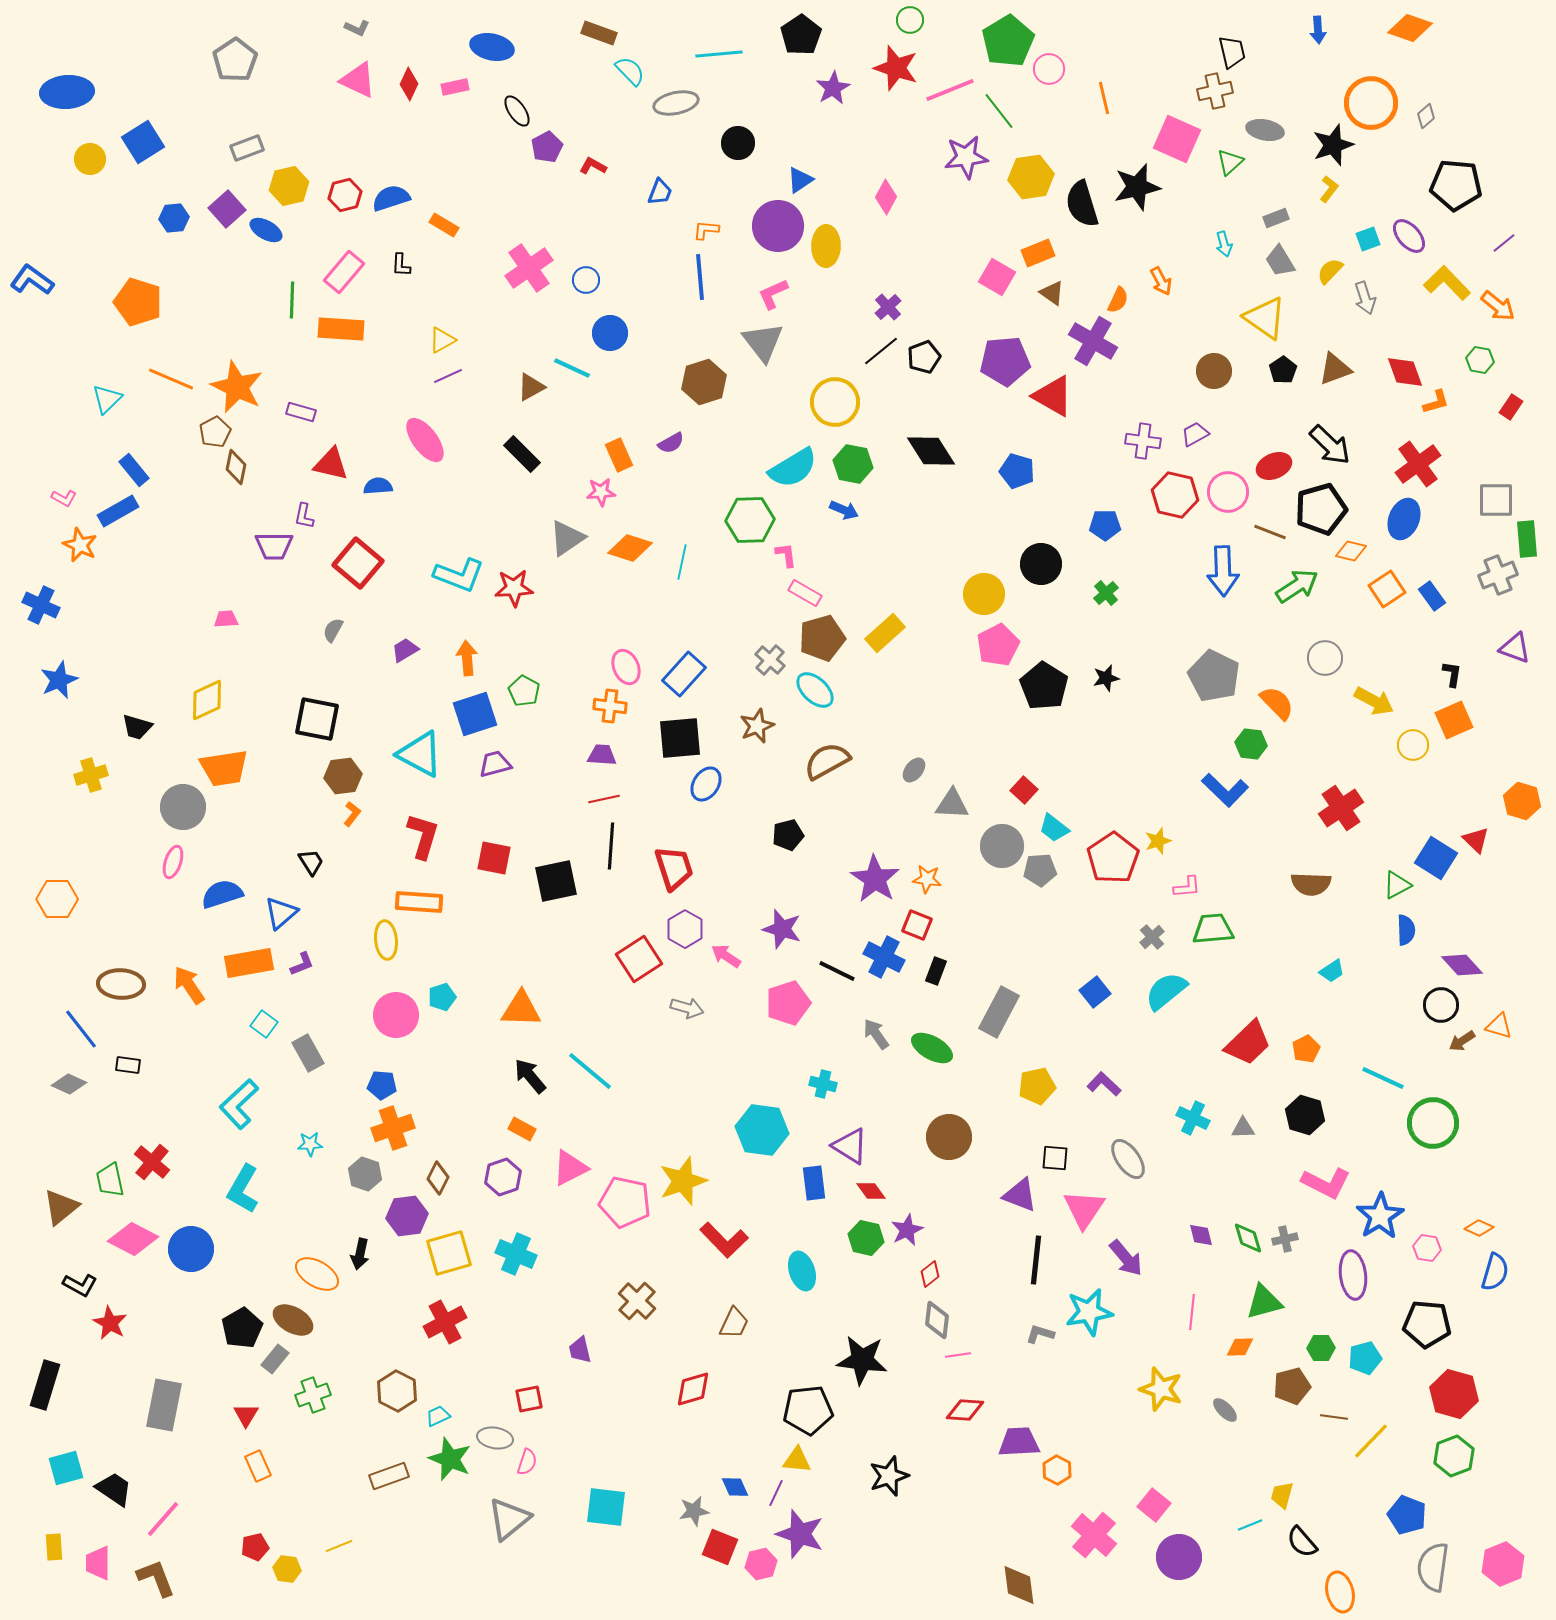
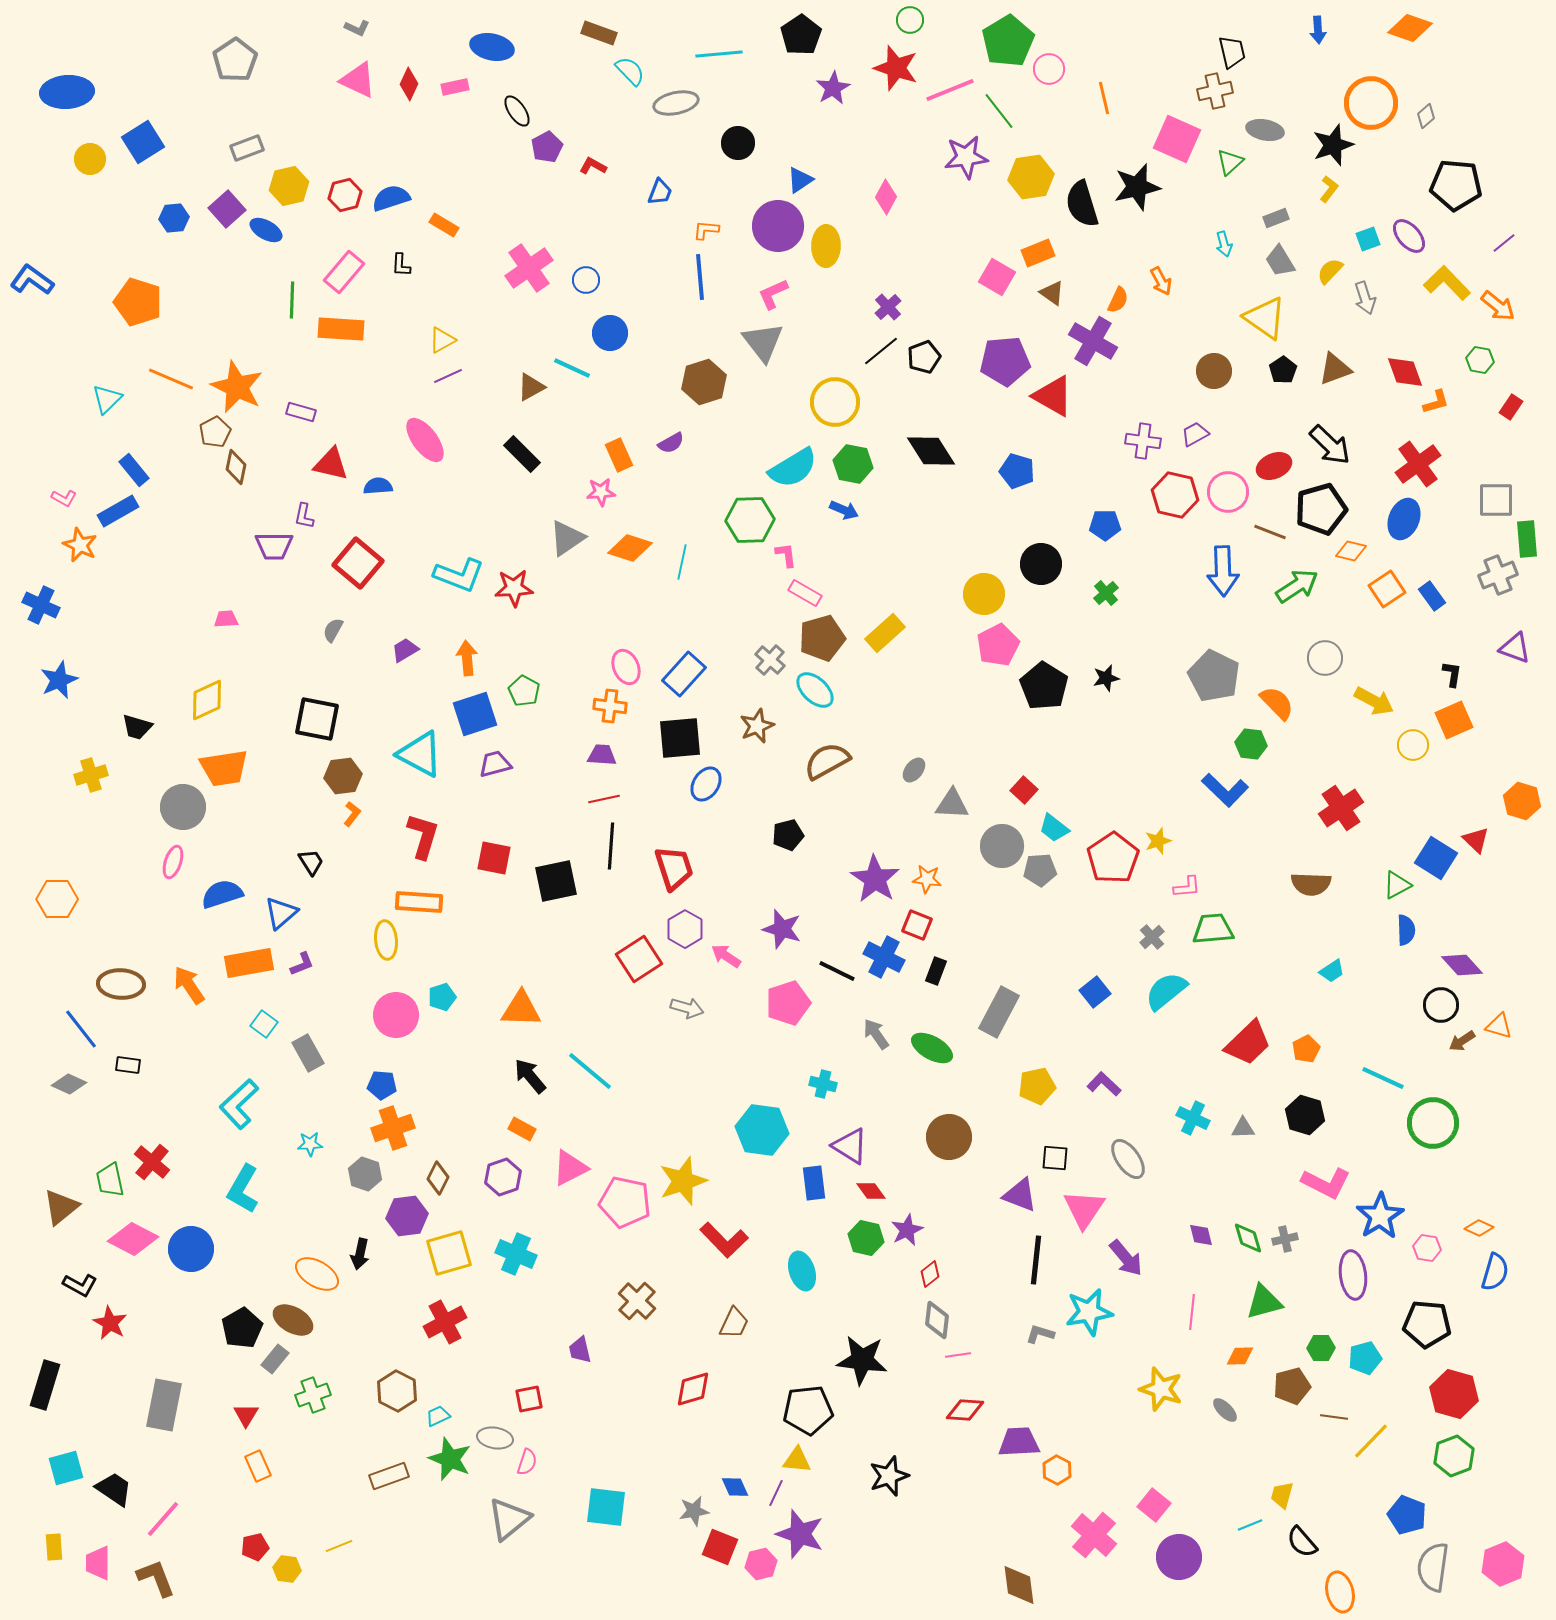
orange diamond at (1240, 1347): moved 9 px down
